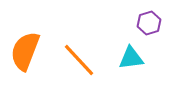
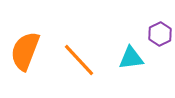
purple hexagon: moved 11 px right, 11 px down; rotated 10 degrees counterclockwise
